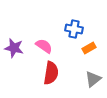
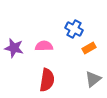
blue cross: rotated 18 degrees clockwise
pink semicircle: rotated 36 degrees counterclockwise
red semicircle: moved 4 px left, 7 px down
